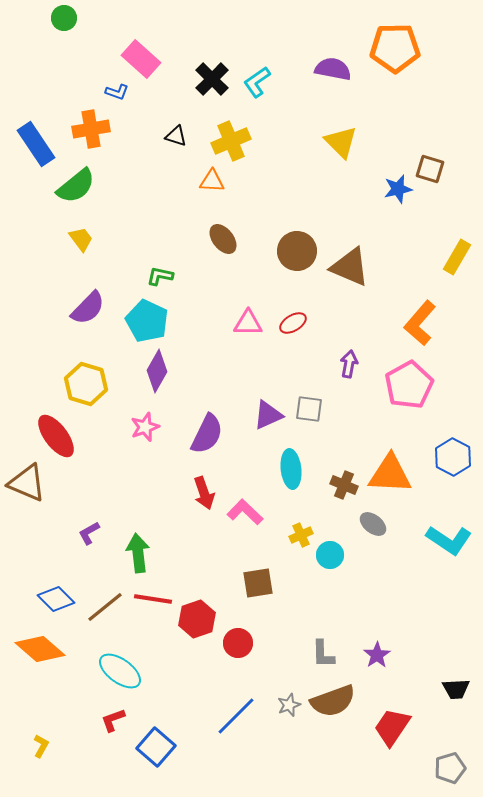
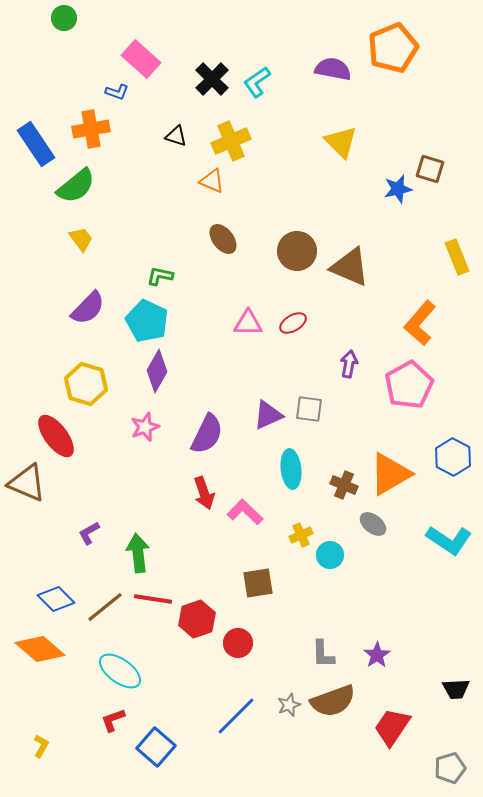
orange pentagon at (395, 48): moved 2 px left; rotated 21 degrees counterclockwise
orange triangle at (212, 181): rotated 20 degrees clockwise
yellow rectangle at (457, 257): rotated 52 degrees counterclockwise
orange triangle at (390, 474): rotated 33 degrees counterclockwise
